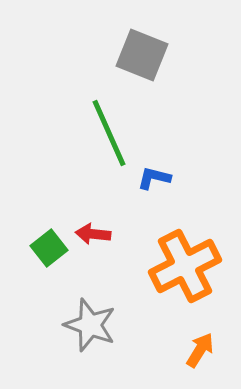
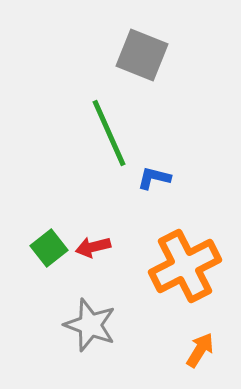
red arrow: moved 13 px down; rotated 20 degrees counterclockwise
